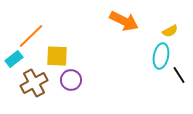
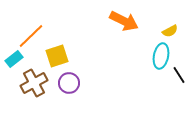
yellow square: rotated 20 degrees counterclockwise
purple circle: moved 2 px left, 3 px down
